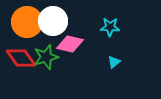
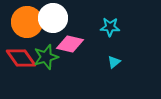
white circle: moved 3 px up
